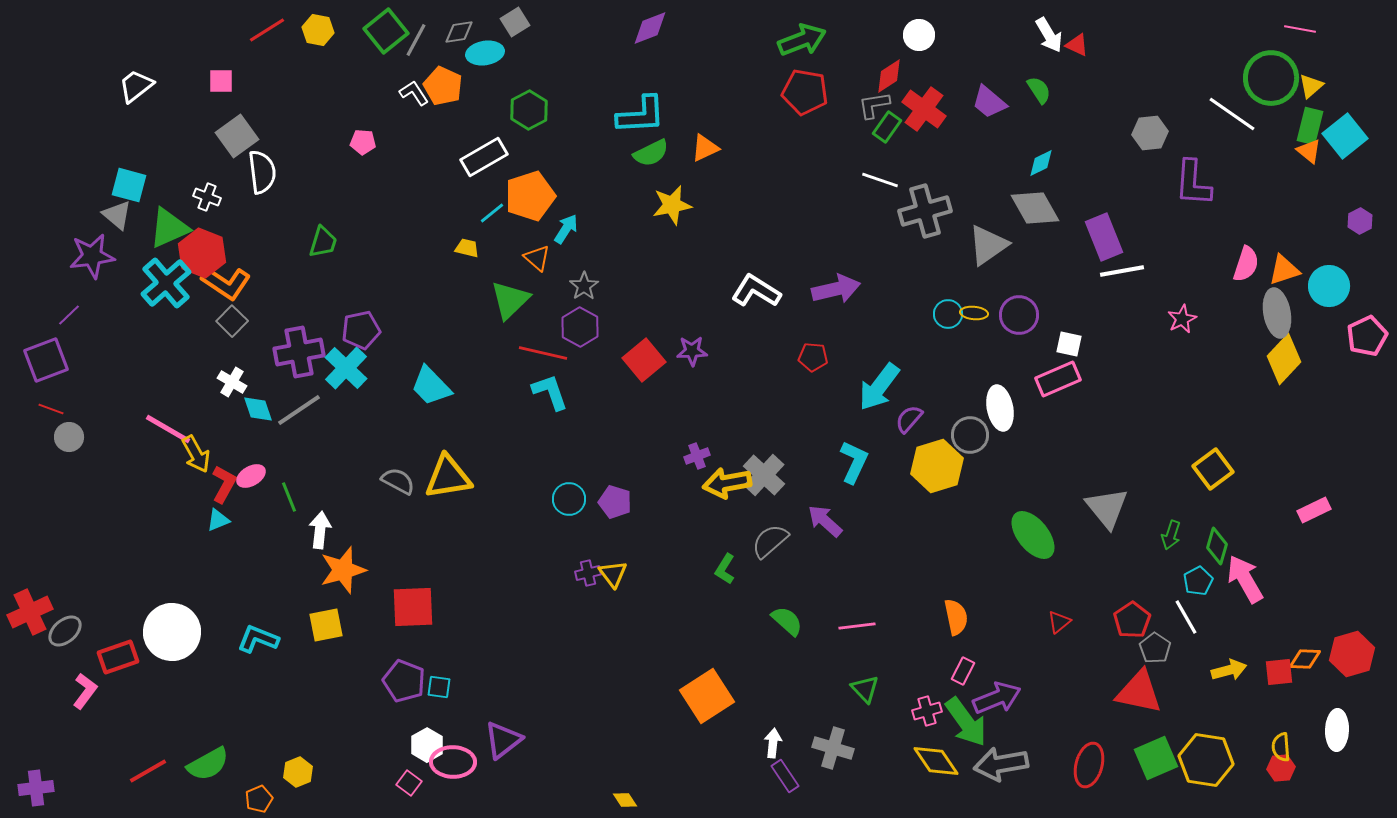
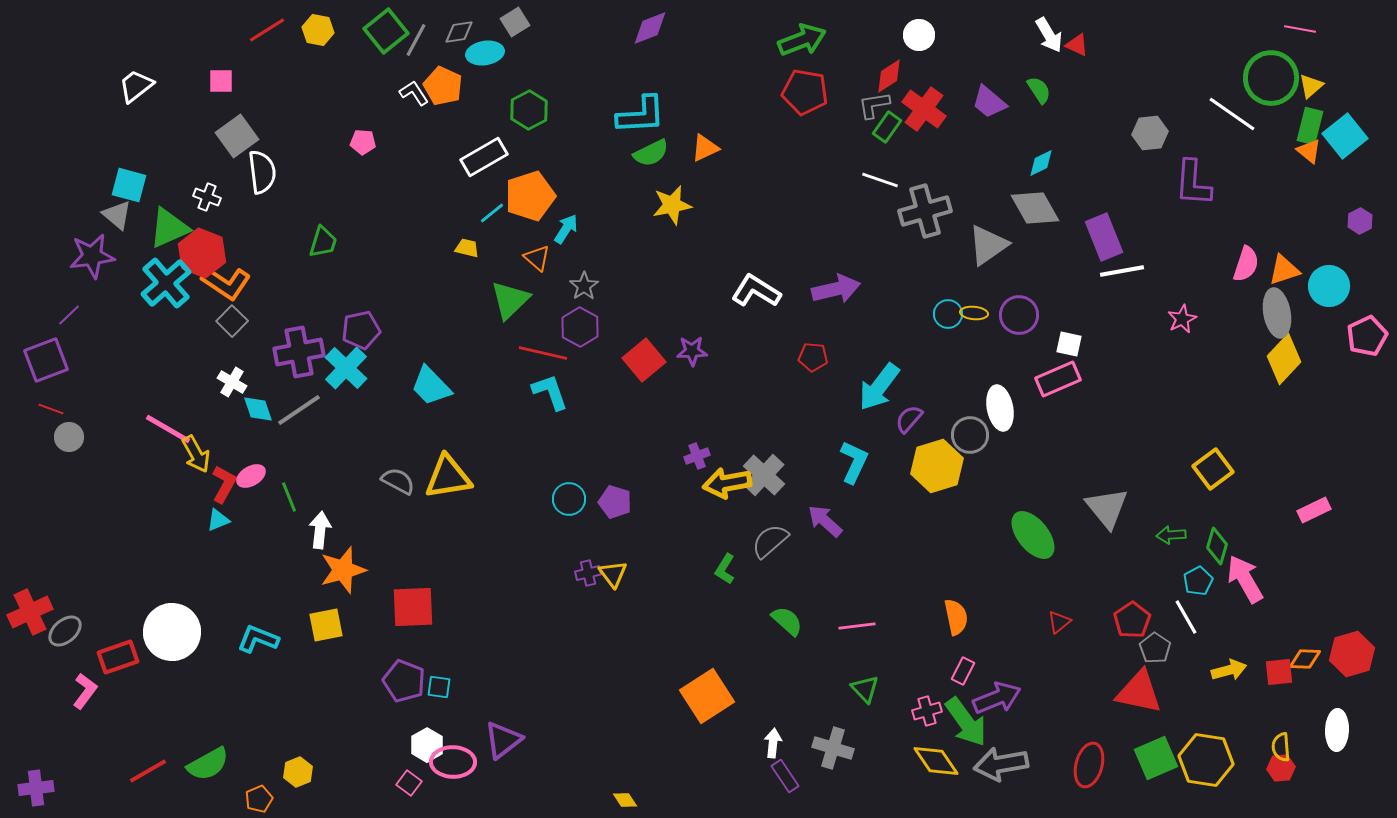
green arrow at (1171, 535): rotated 68 degrees clockwise
